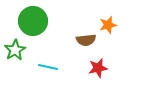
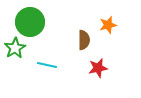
green circle: moved 3 px left, 1 px down
brown semicircle: moved 2 px left; rotated 84 degrees counterclockwise
green star: moved 2 px up
cyan line: moved 1 px left, 2 px up
